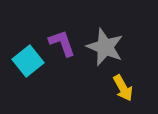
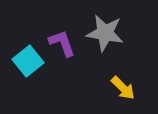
gray star: moved 14 px up; rotated 12 degrees counterclockwise
yellow arrow: rotated 16 degrees counterclockwise
